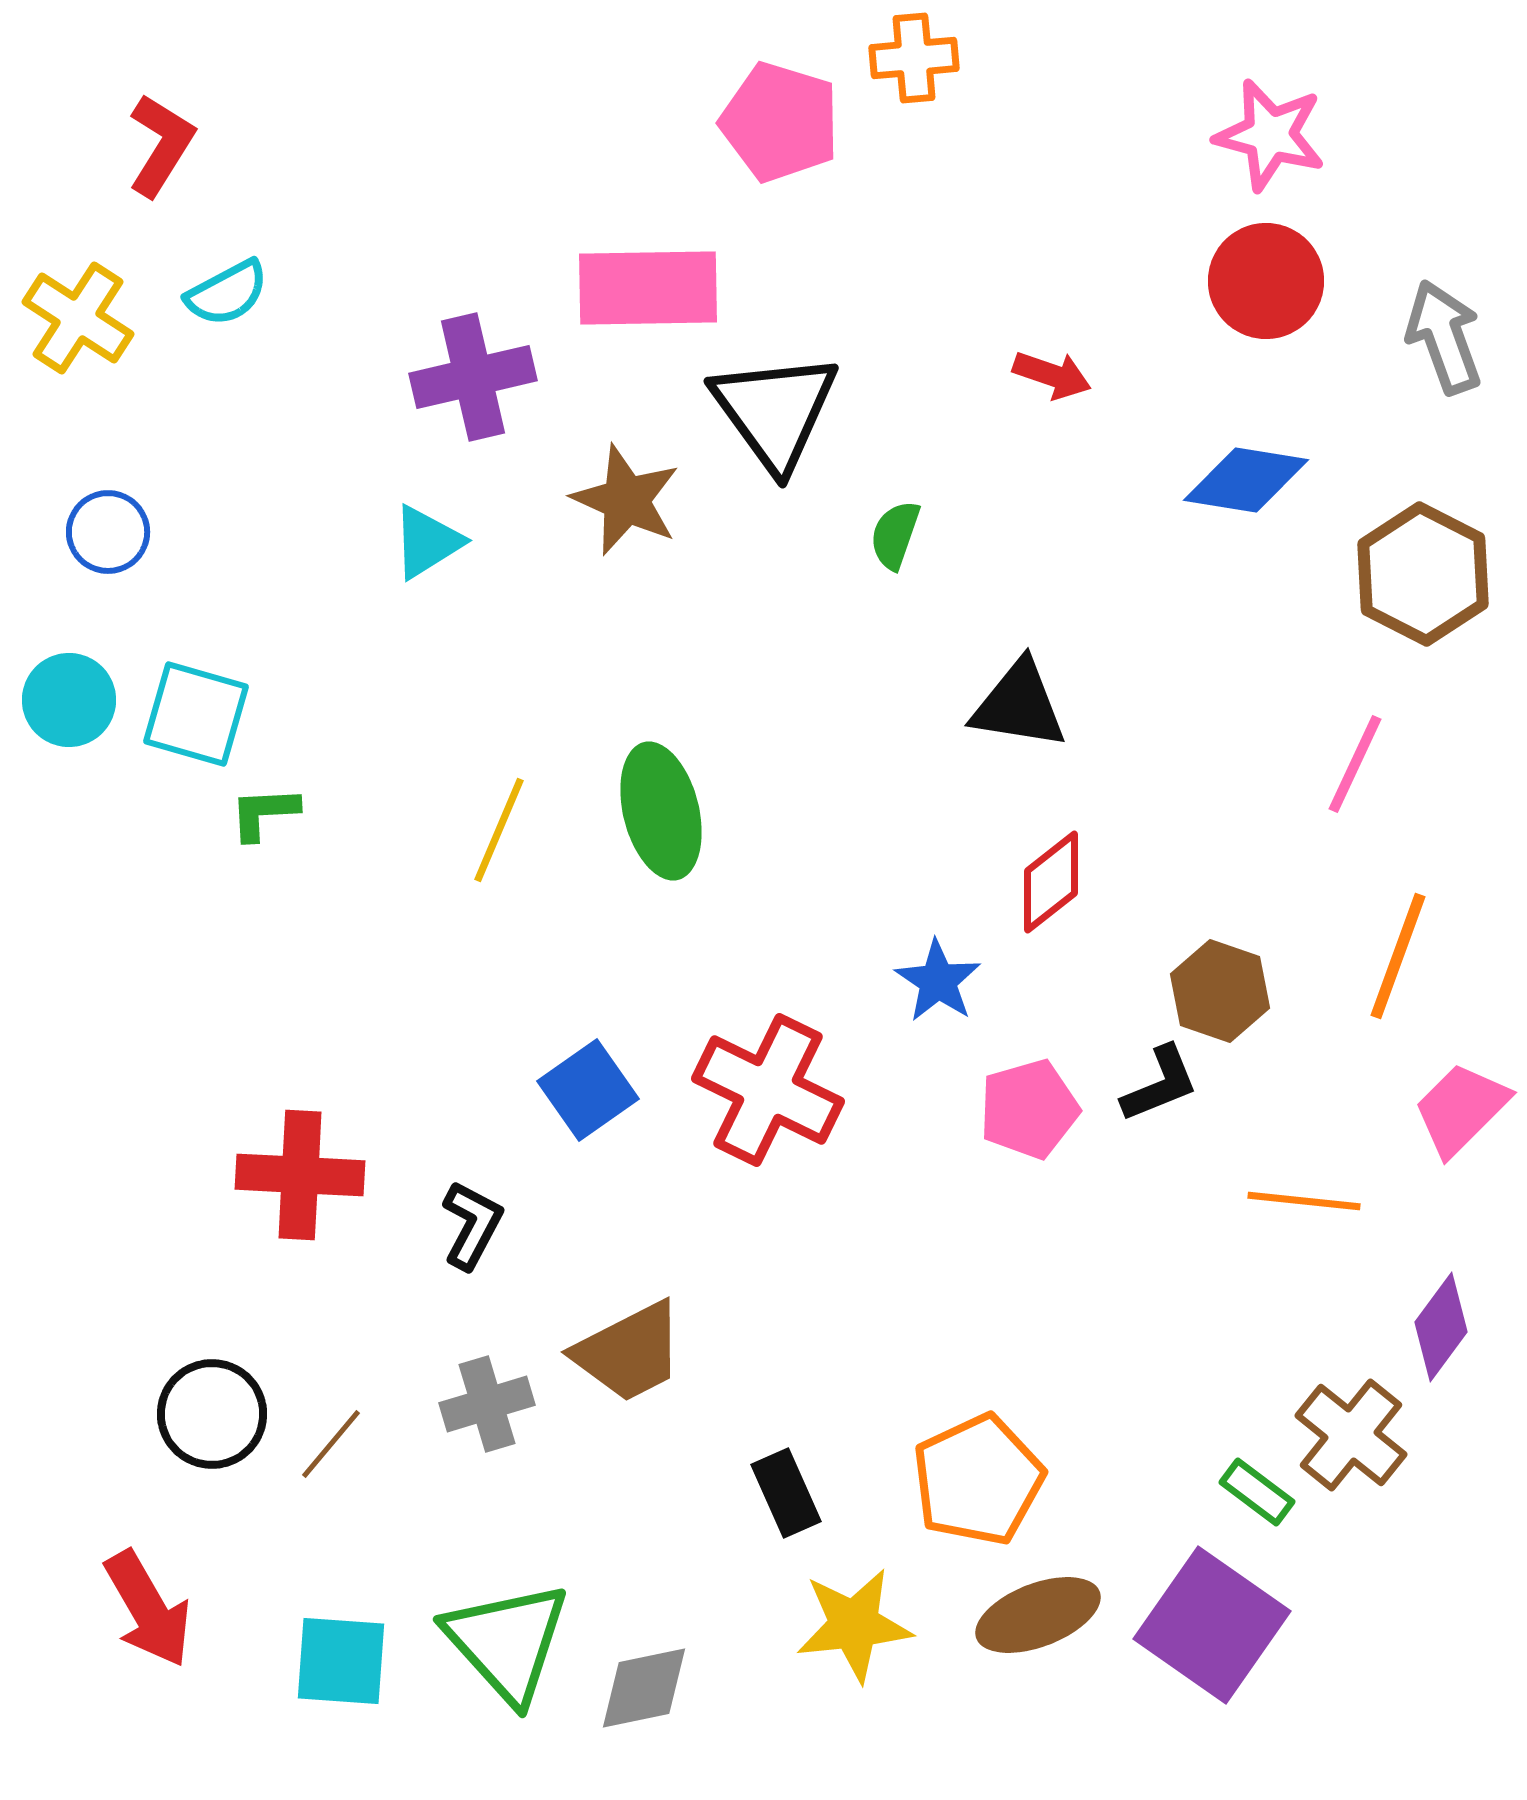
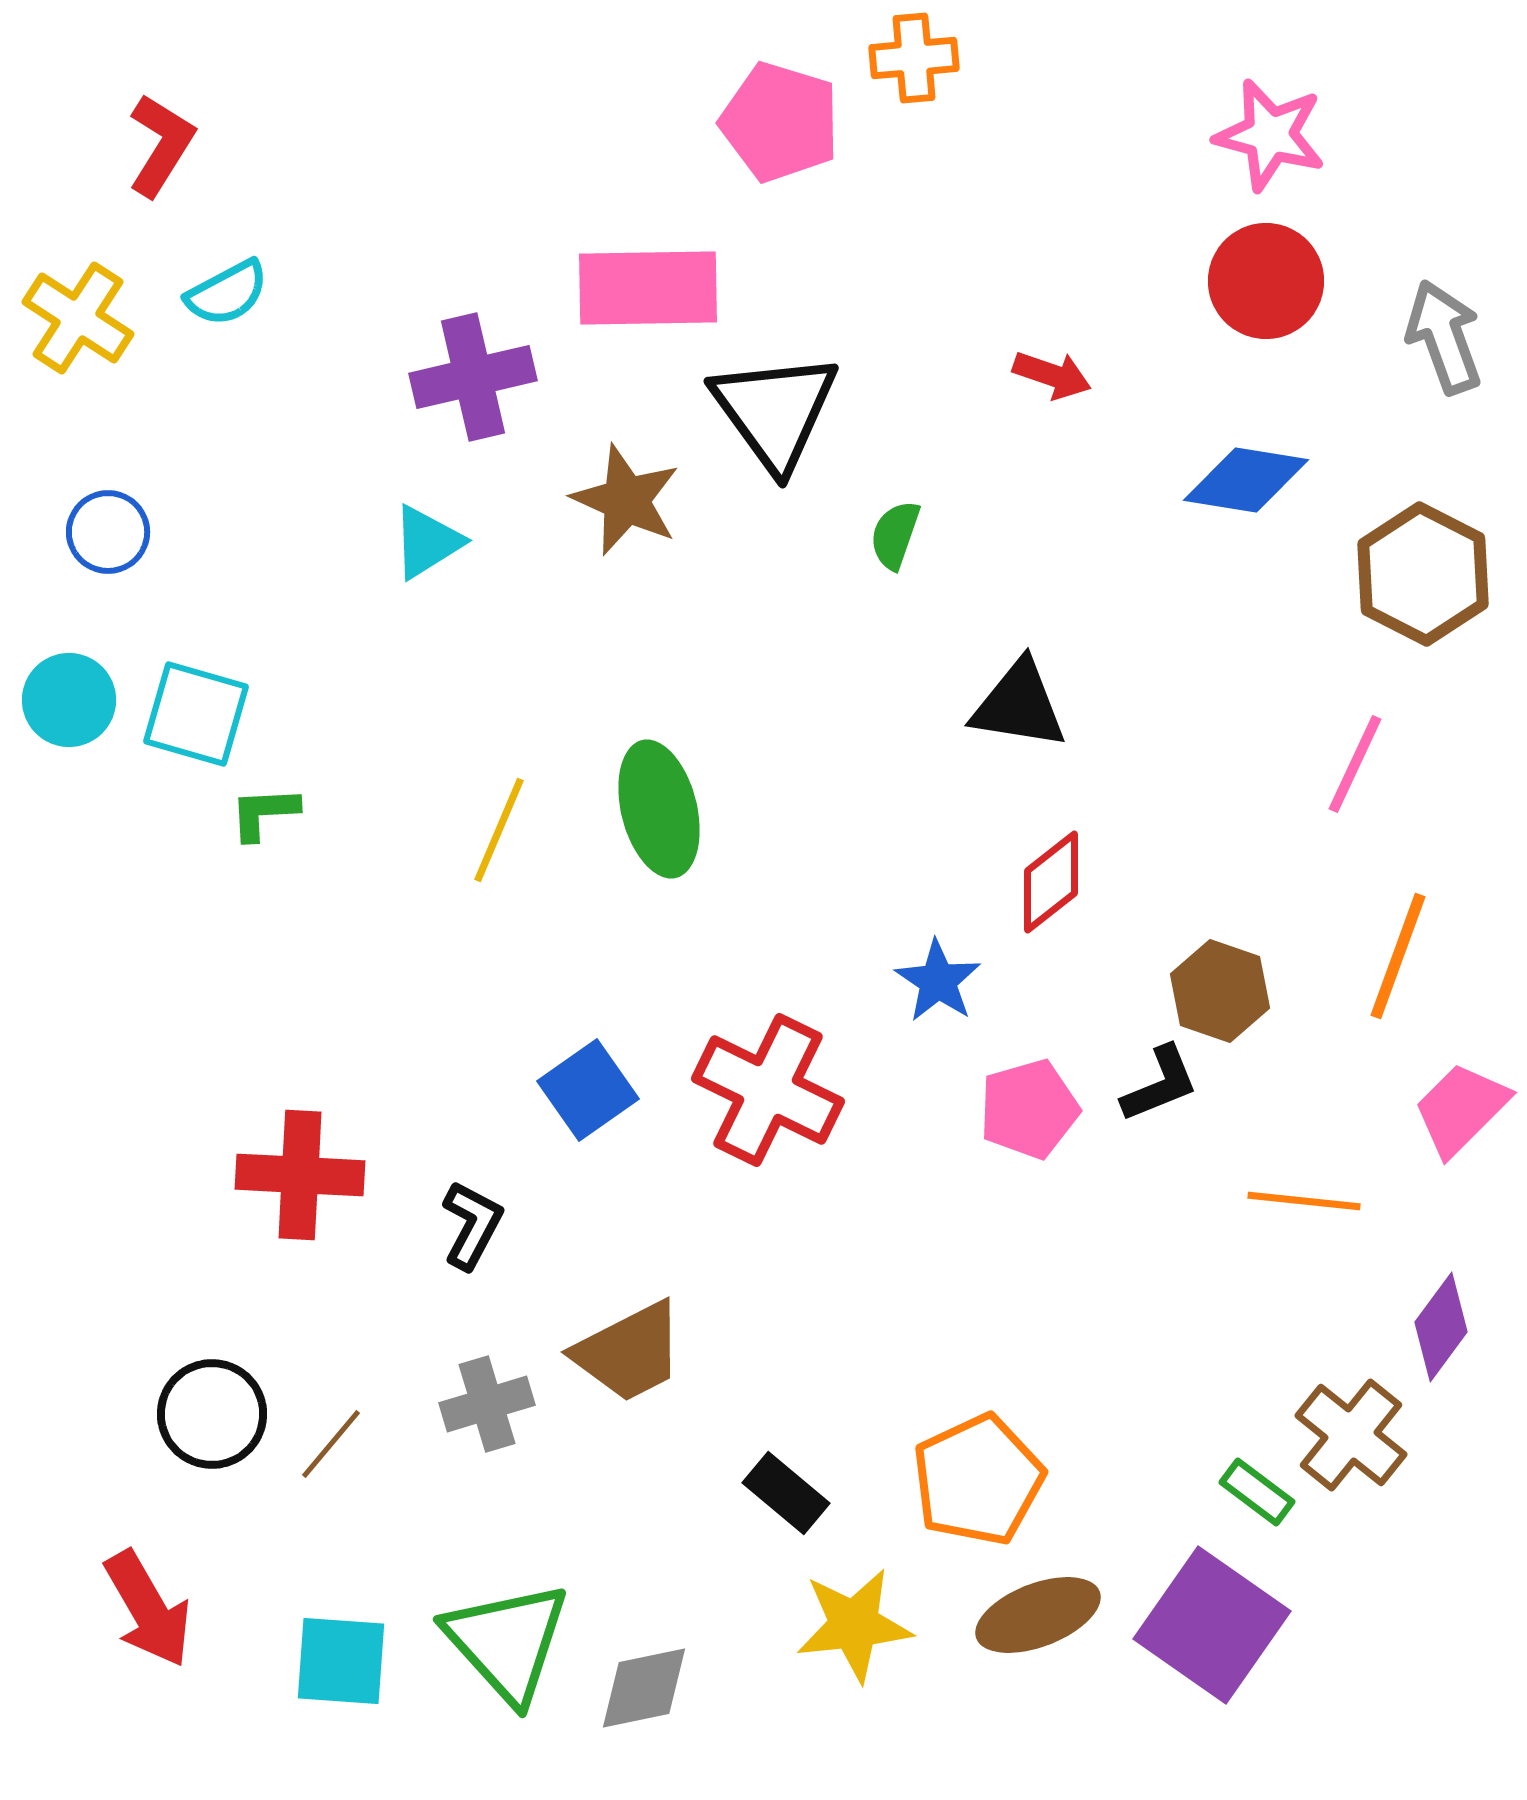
green ellipse at (661, 811): moved 2 px left, 2 px up
black rectangle at (786, 1493): rotated 26 degrees counterclockwise
